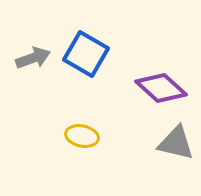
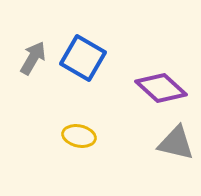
blue square: moved 3 px left, 4 px down
gray arrow: rotated 40 degrees counterclockwise
yellow ellipse: moved 3 px left
